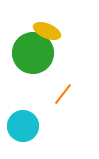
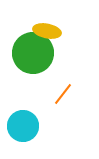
yellow ellipse: rotated 12 degrees counterclockwise
